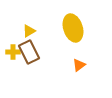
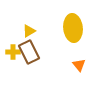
yellow ellipse: rotated 12 degrees clockwise
orange triangle: rotated 32 degrees counterclockwise
